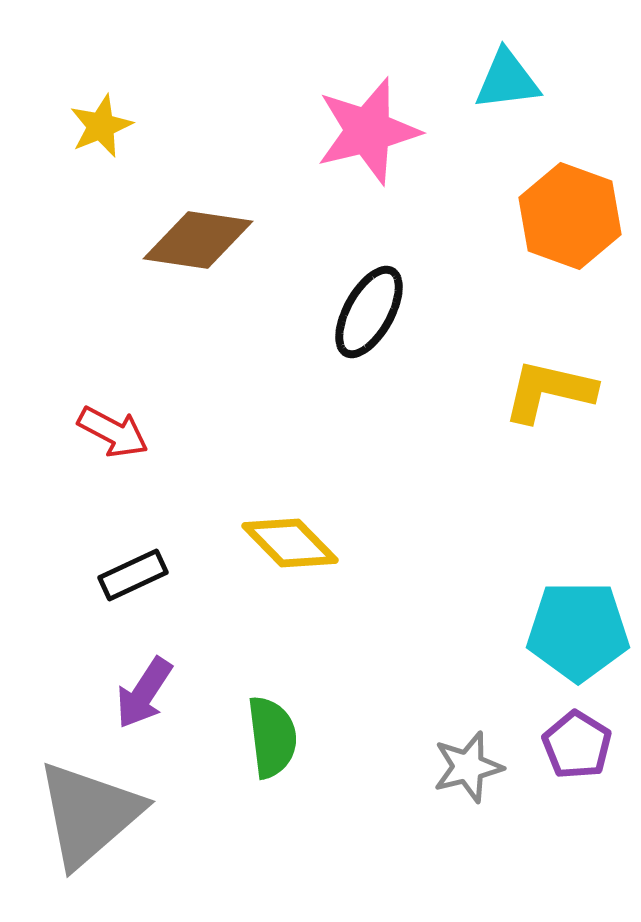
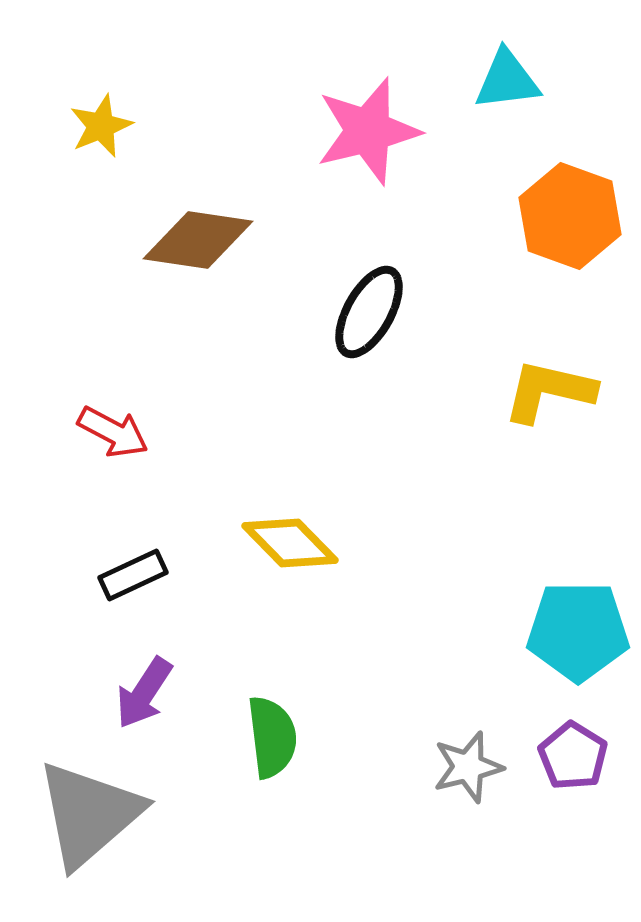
purple pentagon: moved 4 px left, 11 px down
